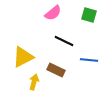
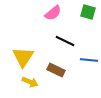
green square: moved 1 px left, 3 px up
black line: moved 1 px right
yellow triangle: rotated 30 degrees counterclockwise
yellow arrow: moved 4 px left; rotated 98 degrees clockwise
